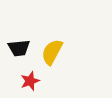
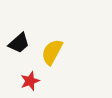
black trapezoid: moved 5 px up; rotated 35 degrees counterclockwise
